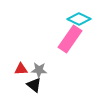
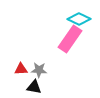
black triangle: moved 2 px down; rotated 28 degrees counterclockwise
